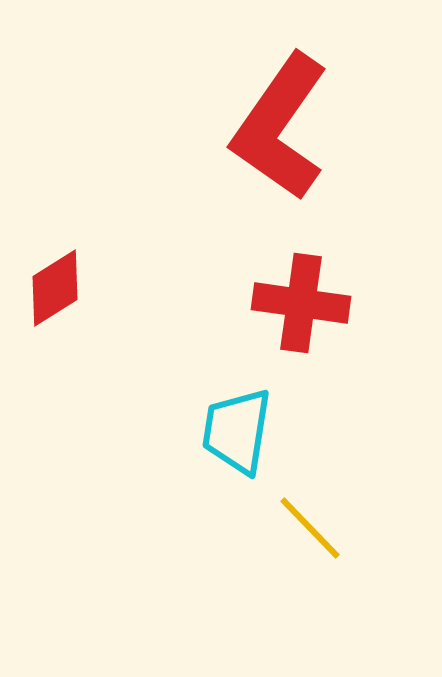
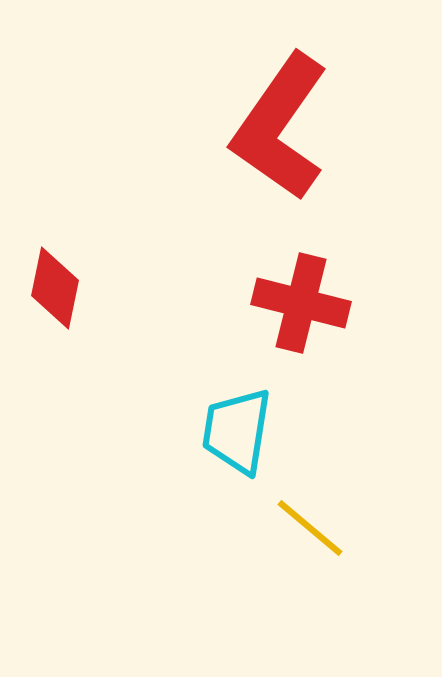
red diamond: rotated 46 degrees counterclockwise
red cross: rotated 6 degrees clockwise
yellow line: rotated 6 degrees counterclockwise
